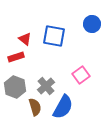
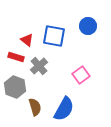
blue circle: moved 4 px left, 2 px down
red triangle: moved 2 px right, 1 px down
red rectangle: rotated 35 degrees clockwise
gray cross: moved 7 px left, 20 px up
blue semicircle: moved 1 px right, 2 px down
